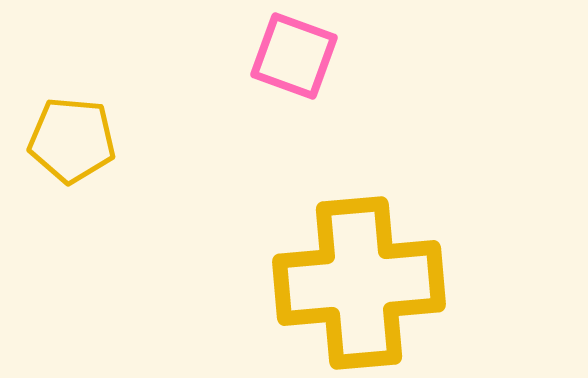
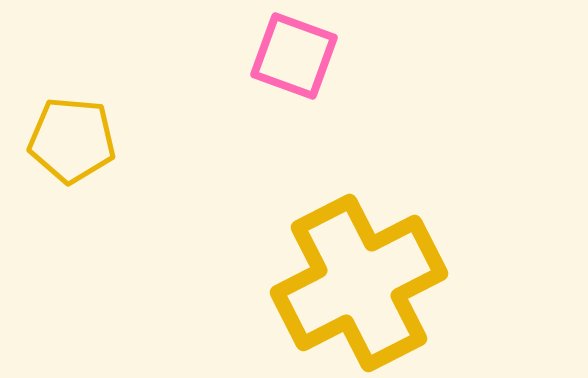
yellow cross: rotated 22 degrees counterclockwise
